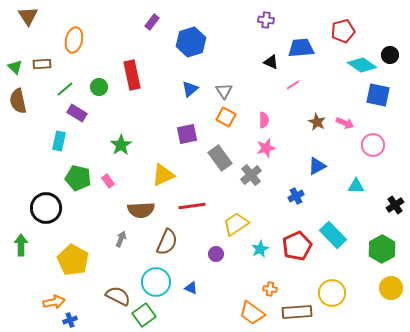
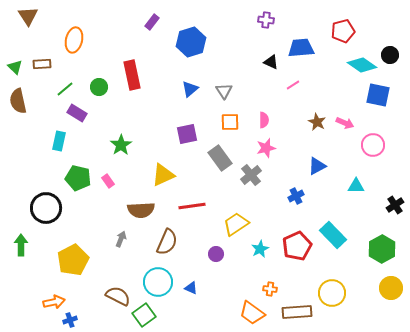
orange square at (226, 117): moved 4 px right, 5 px down; rotated 30 degrees counterclockwise
yellow pentagon at (73, 260): rotated 16 degrees clockwise
cyan circle at (156, 282): moved 2 px right
